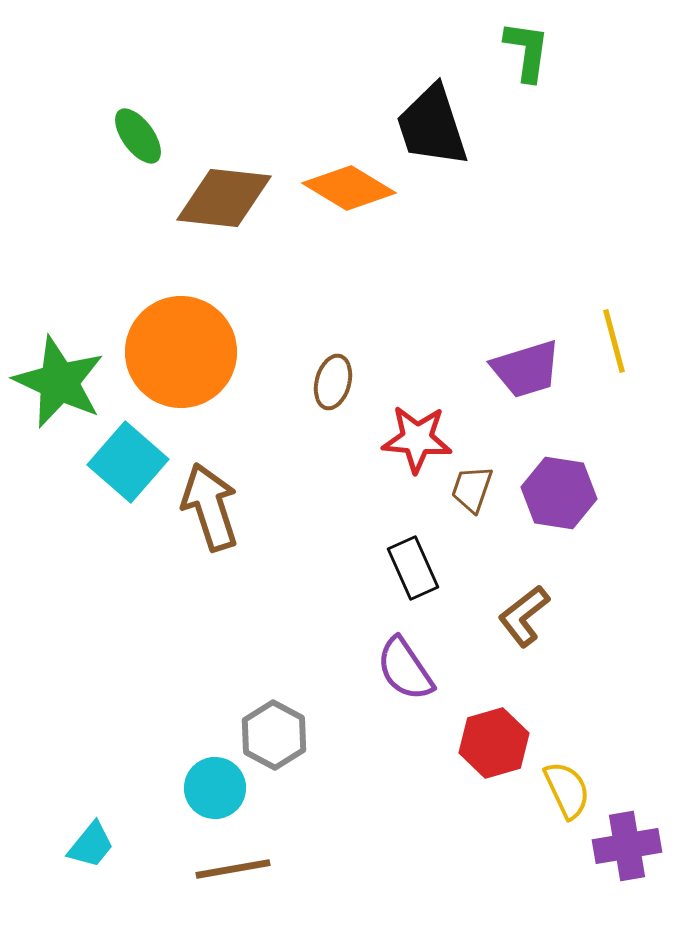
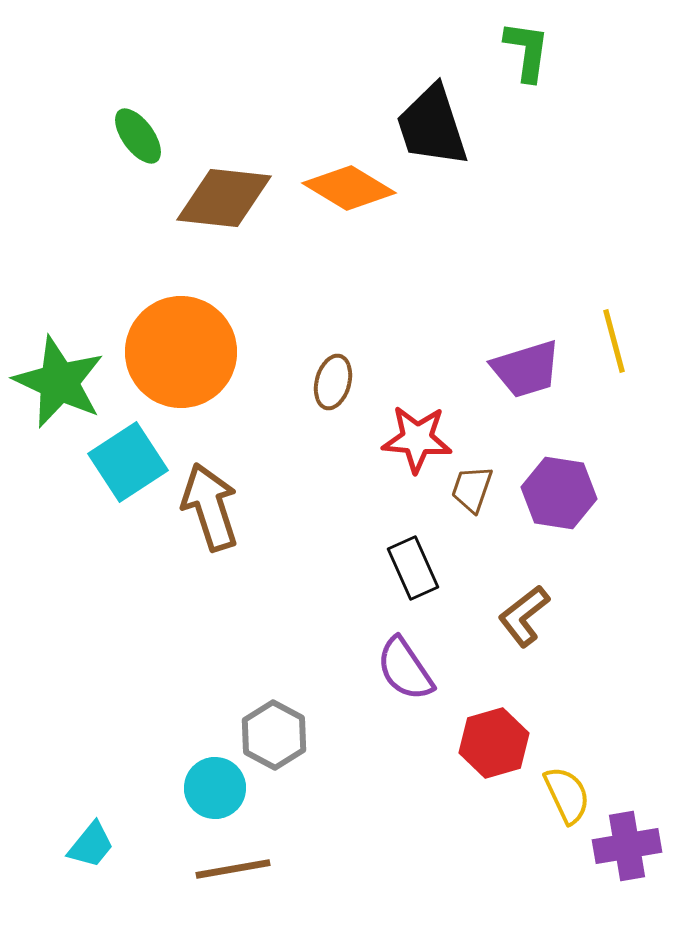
cyan square: rotated 16 degrees clockwise
yellow semicircle: moved 5 px down
